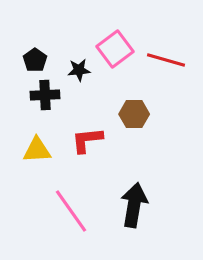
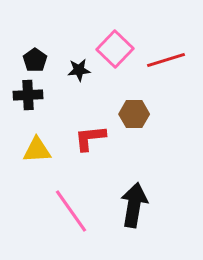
pink square: rotated 9 degrees counterclockwise
red line: rotated 33 degrees counterclockwise
black cross: moved 17 px left
red L-shape: moved 3 px right, 2 px up
